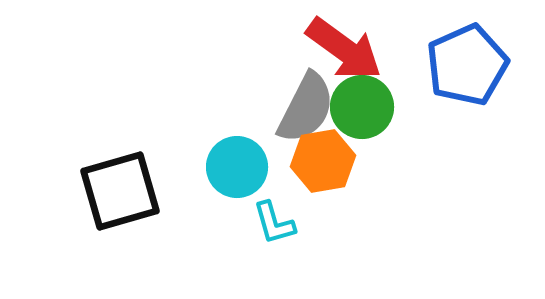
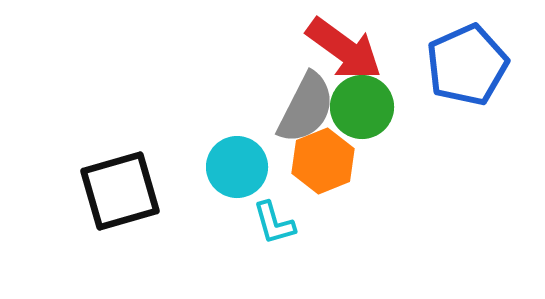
orange hexagon: rotated 12 degrees counterclockwise
